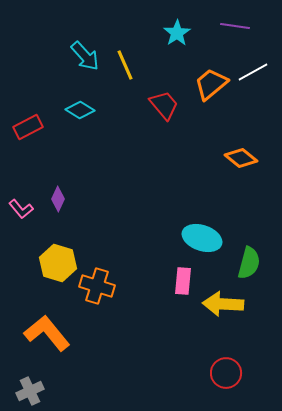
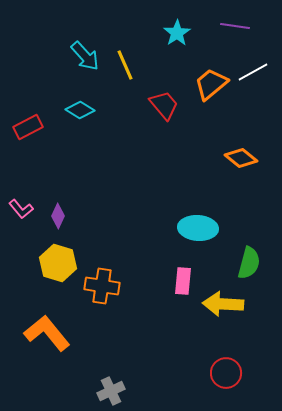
purple diamond: moved 17 px down
cyan ellipse: moved 4 px left, 10 px up; rotated 15 degrees counterclockwise
orange cross: moved 5 px right; rotated 8 degrees counterclockwise
gray cross: moved 81 px right
